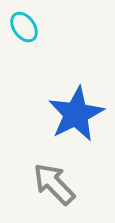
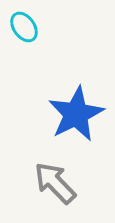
gray arrow: moved 1 px right, 1 px up
